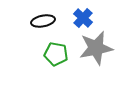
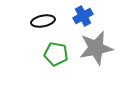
blue cross: moved 2 px up; rotated 18 degrees clockwise
